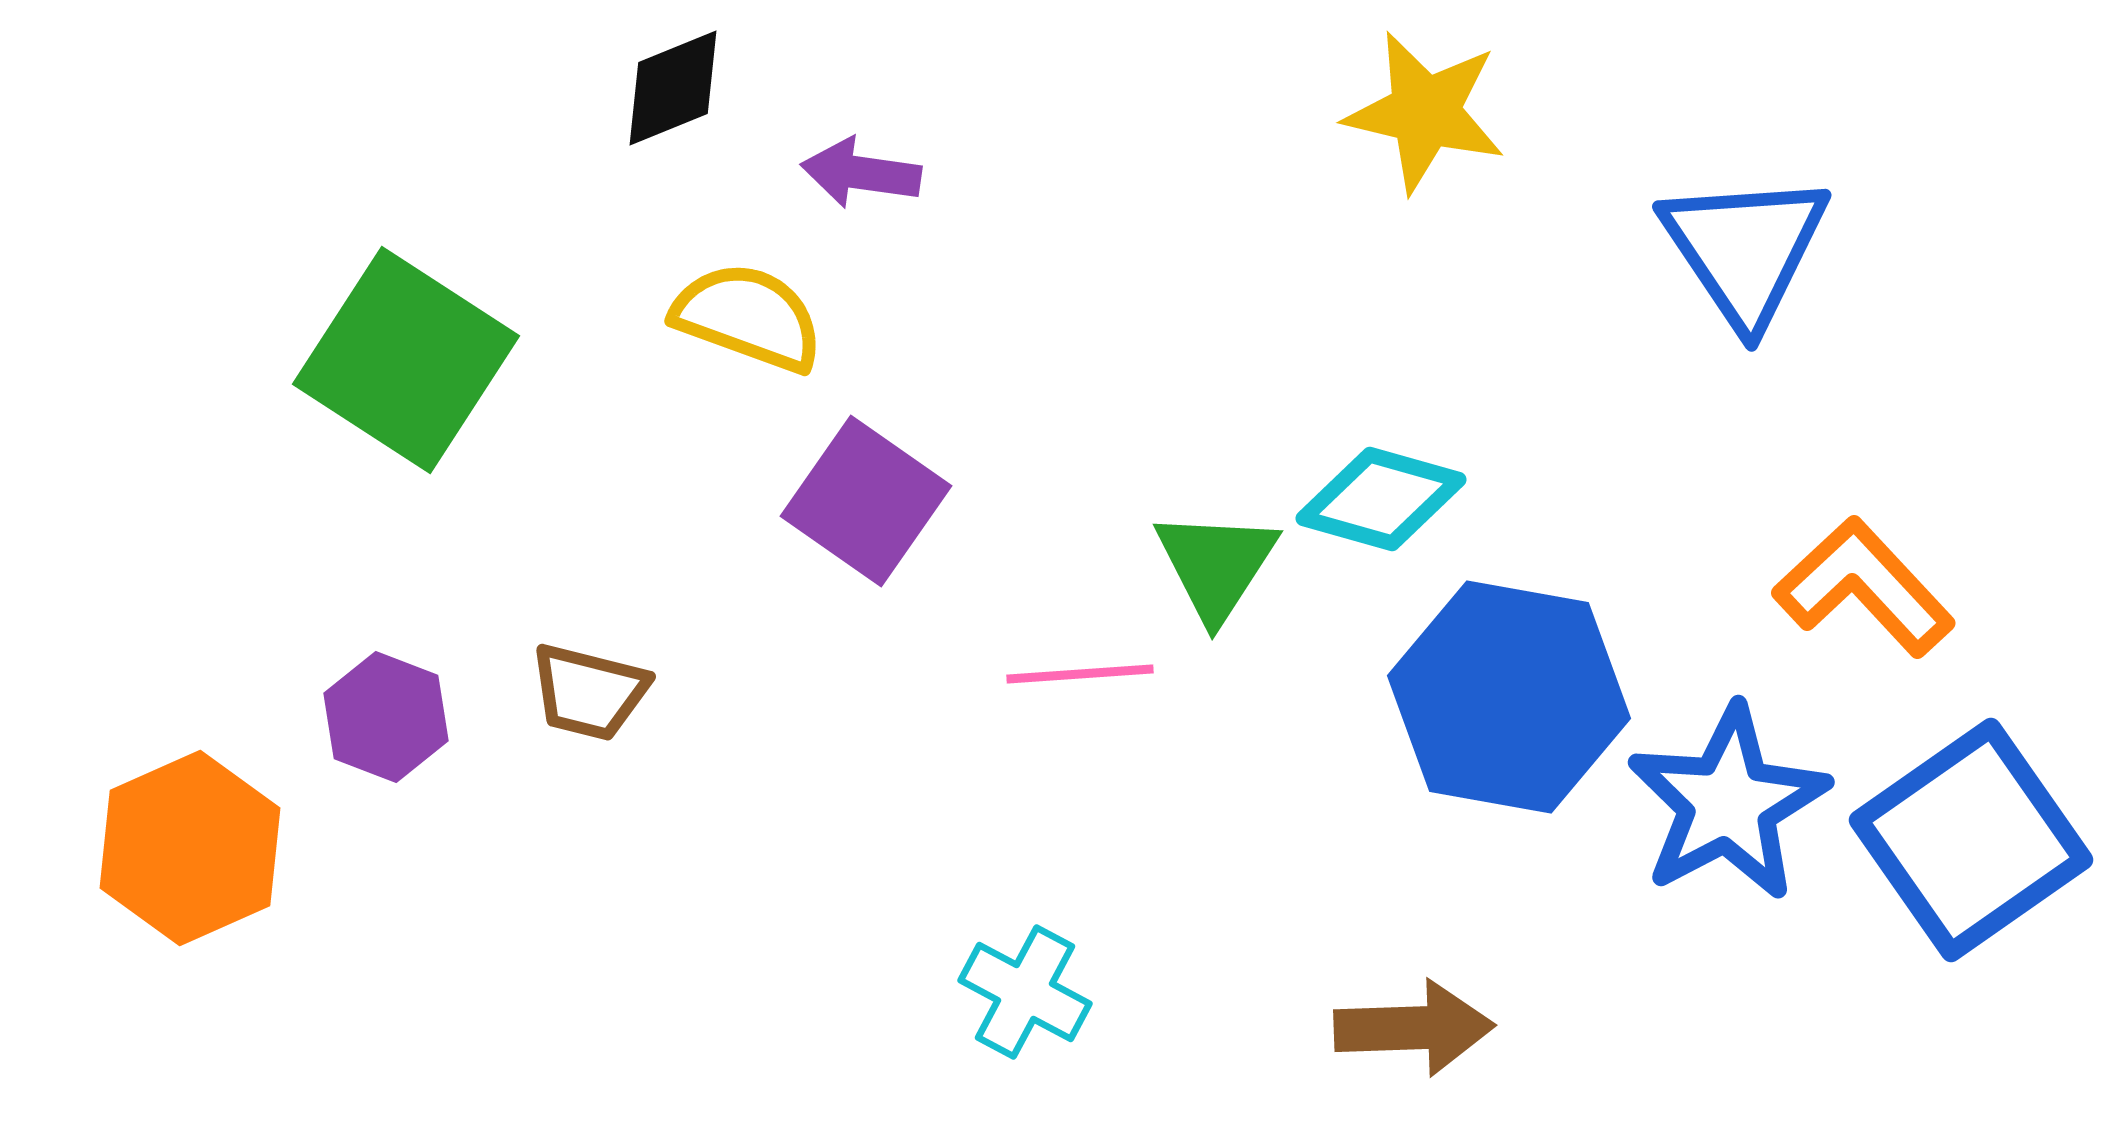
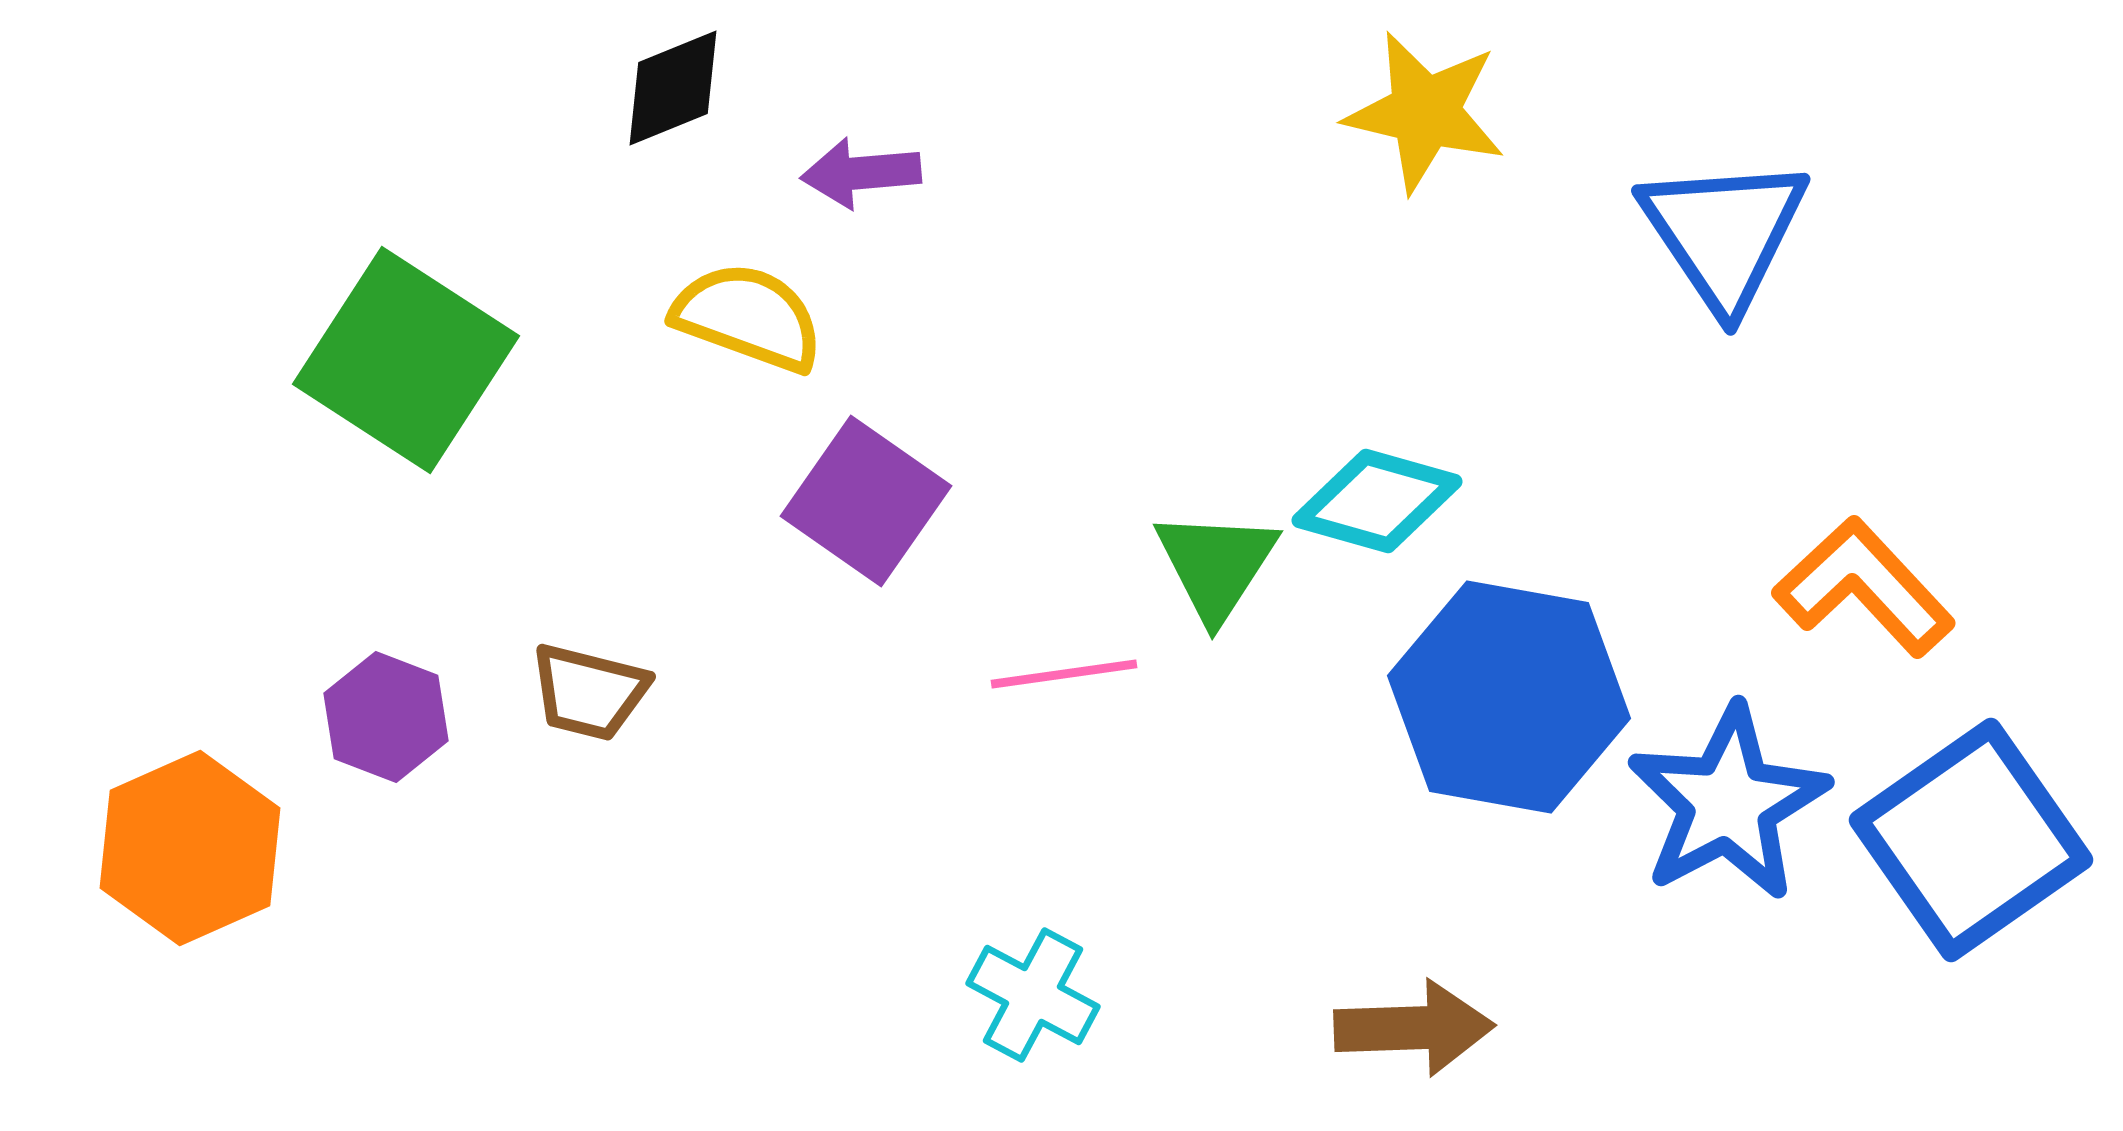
purple arrow: rotated 13 degrees counterclockwise
blue triangle: moved 21 px left, 16 px up
cyan diamond: moved 4 px left, 2 px down
pink line: moved 16 px left; rotated 4 degrees counterclockwise
cyan cross: moved 8 px right, 3 px down
